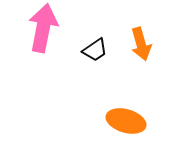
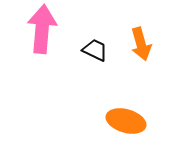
pink arrow: moved 1 px left, 1 px down; rotated 6 degrees counterclockwise
black trapezoid: rotated 120 degrees counterclockwise
